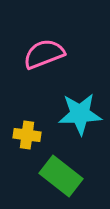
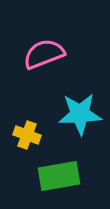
yellow cross: rotated 12 degrees clockwise
green rectangle: moved 2 px left; rotated 48 degrees counterclockwise
